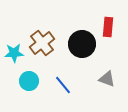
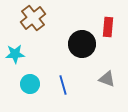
brown cross: moved 9 px left, 25 px up
cyan star: moved 1 px right, 1 px down
cyan circle: moved 1 px right, 3 px down
blue line: rotated 24 degrees clockwise
